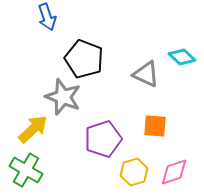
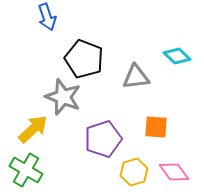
cyan diamond: moved 5 px left, 1 px up
gray triangle: moved 10 px left, 3 px down; rotated 32 degrees counterclockwise
orange square: moved 1 px right, 1 px down
pink diamond: rotated 72 degrees clockwise
